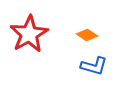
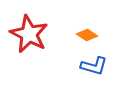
red star: rotated 15 degrees counterclockwise
